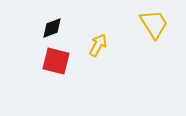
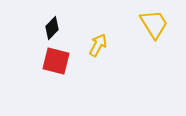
black diamond: rotated 25 degrees counterclockwise
